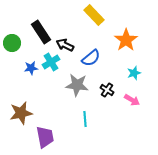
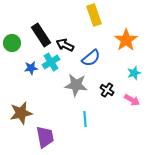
yellow rectangle: rotated 25 degrees clockwise
black rectangle: moved 3 px down
gray star: moved 1 px left
